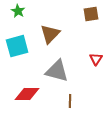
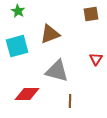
brown triangle: rotated 25 degrees clockwise
